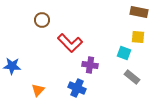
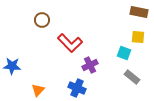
purple cross: rotated 35 degrees counterclockwise
